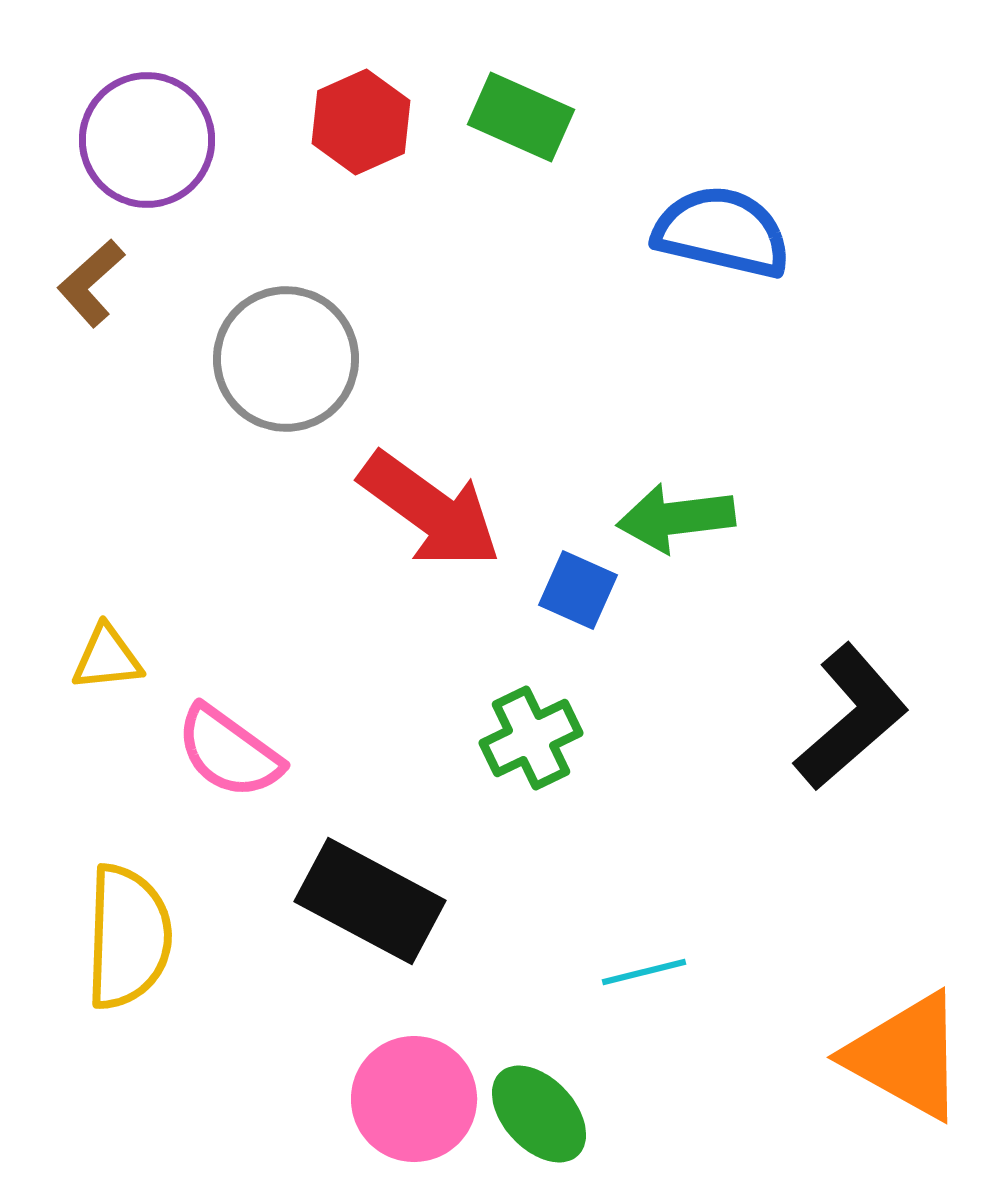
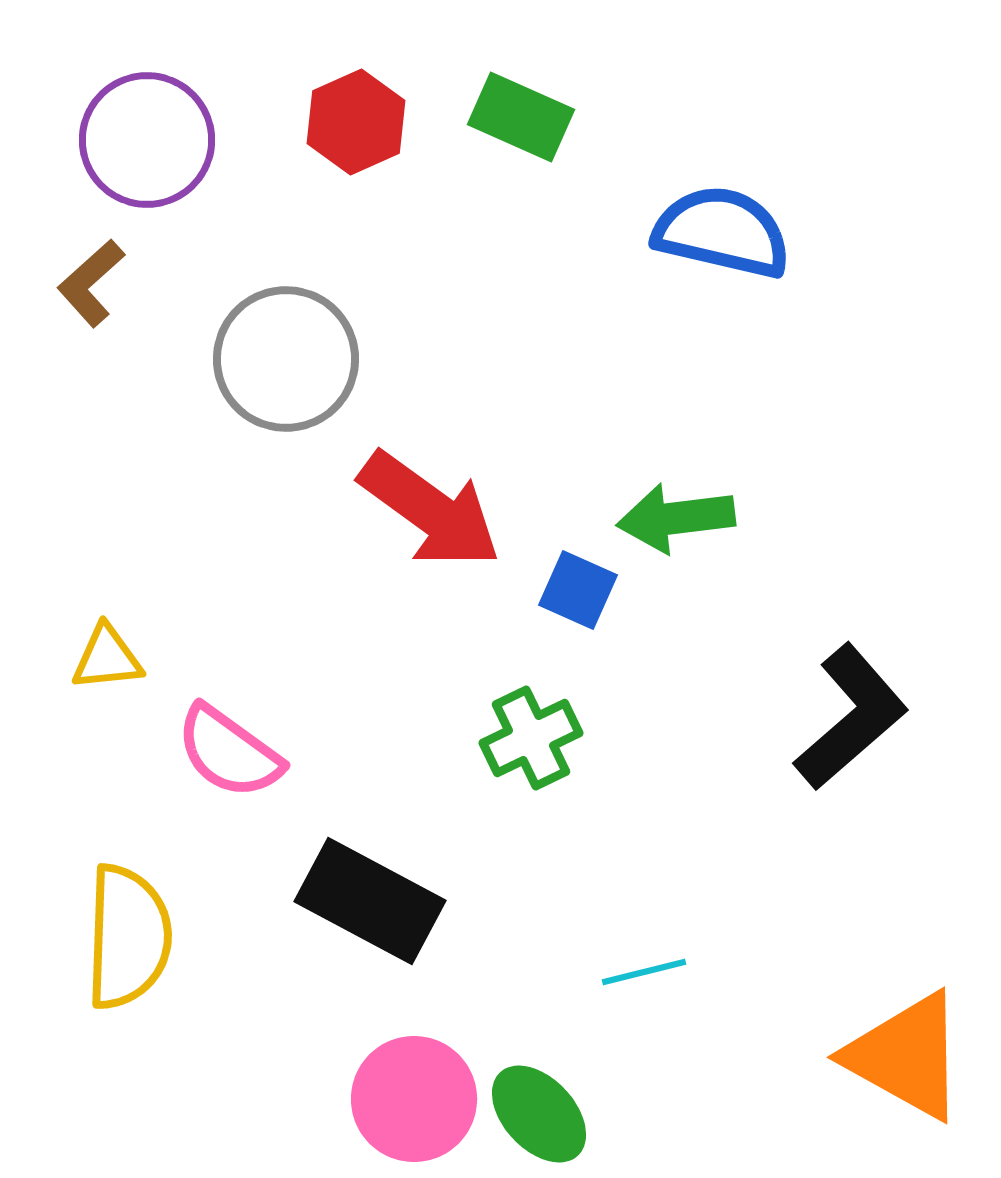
red hexagon: moved 5 px left
